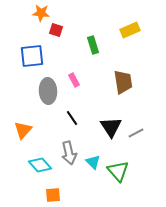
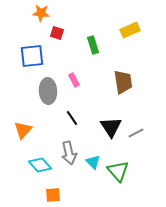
red square: moved 1 px right, 3 px down
